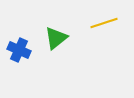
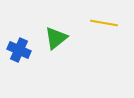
yellow line: rotated 28 degrees clockwise
